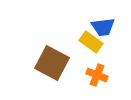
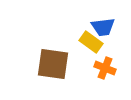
brown square: moved 1 px right, 1 px down; rotated 20 degrees counterclockwise
orange cross: moved 8 px right, 7 px up
